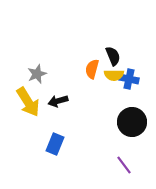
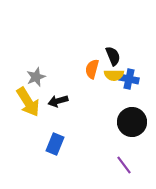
gray star: moved 1 px left, 3 px down
